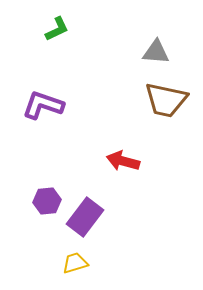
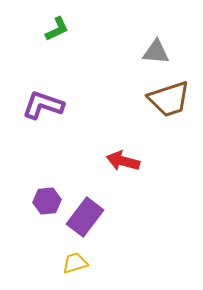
brown trapezoid: moved 3 px right, 1 px up; rotated 30 degrees counterclockwise
